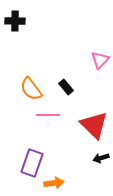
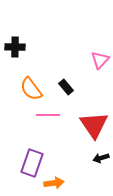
black cross: moved 26 px down
red triangle: rotated 12 degrees clockwise
